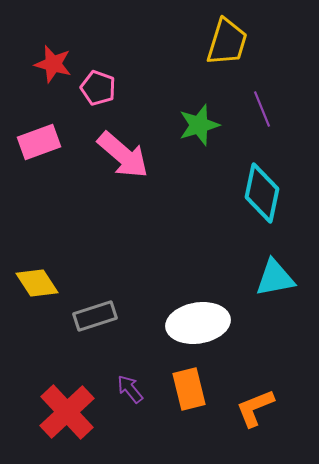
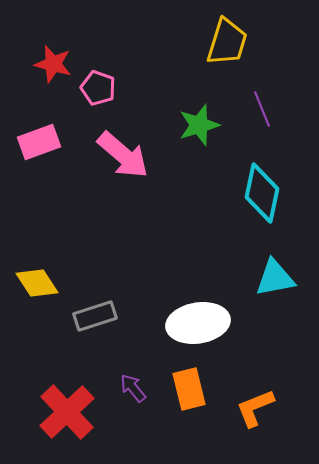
purple arrow: moved 3 px right, 1 px up
